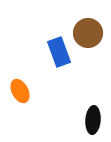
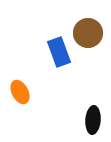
orange ellipse: moved 1 px down
